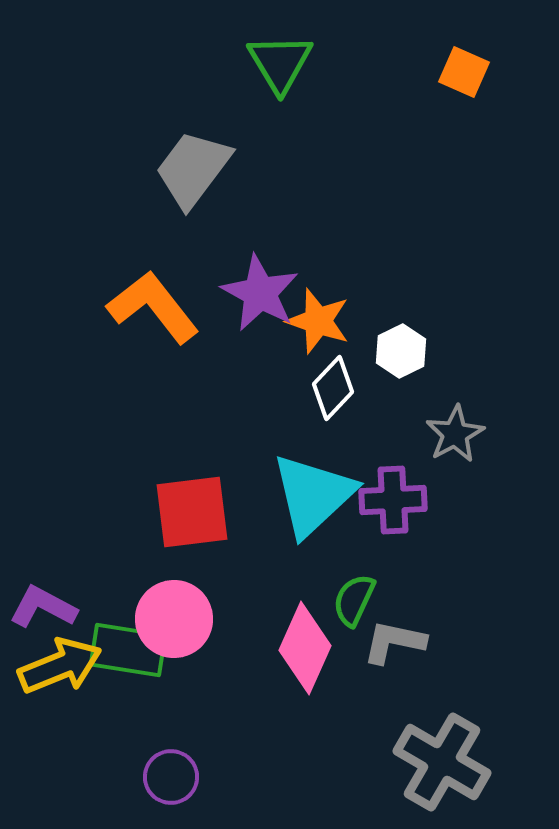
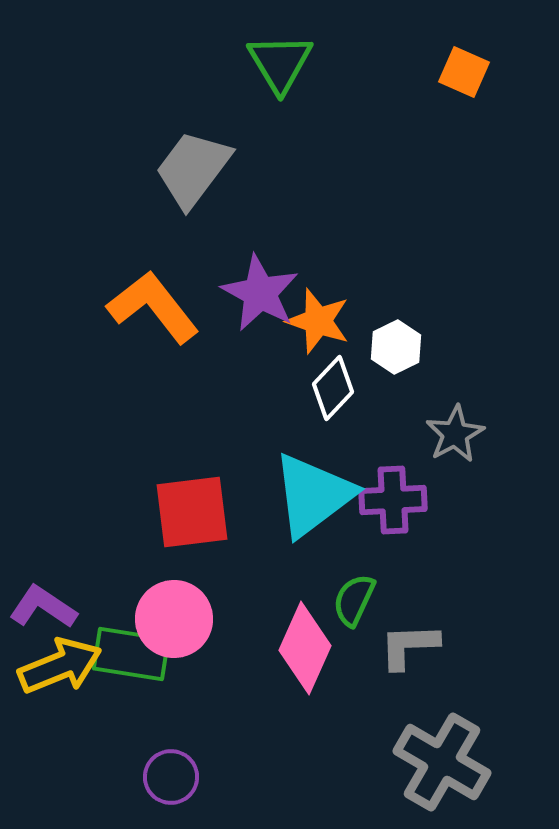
white hexagon: moved 5 px left, 4 px up
cyan triangle: rotated 6 degrees clockwise
purple L-shape: rotated 6 degrees clockwise
gray L-shape: moved 15 px right, 4 px down; rotated 14 degrees counterclockwise
green rectangle: moved 3 px right, 4 px down
